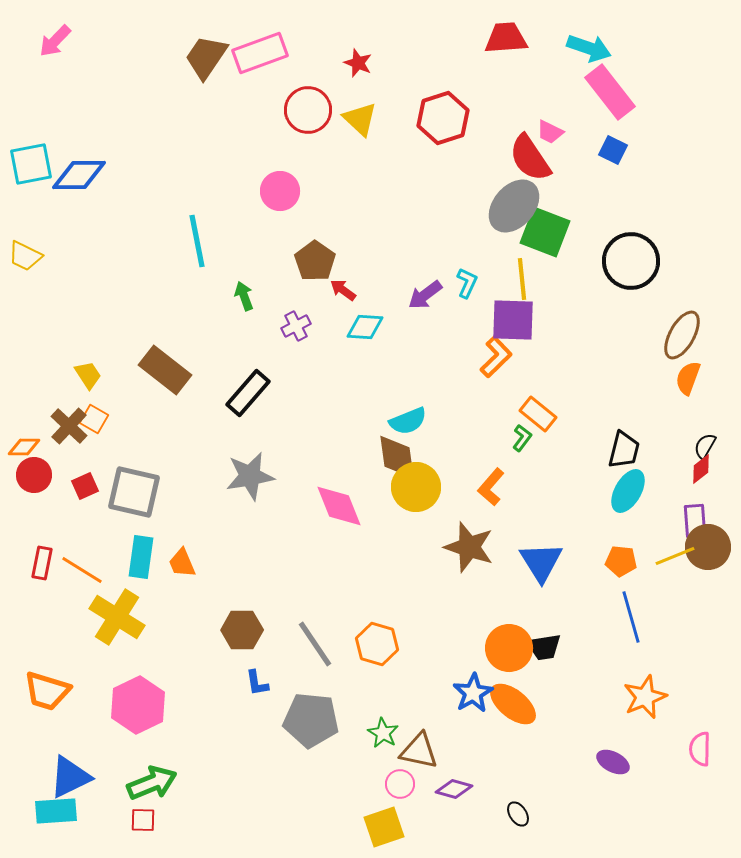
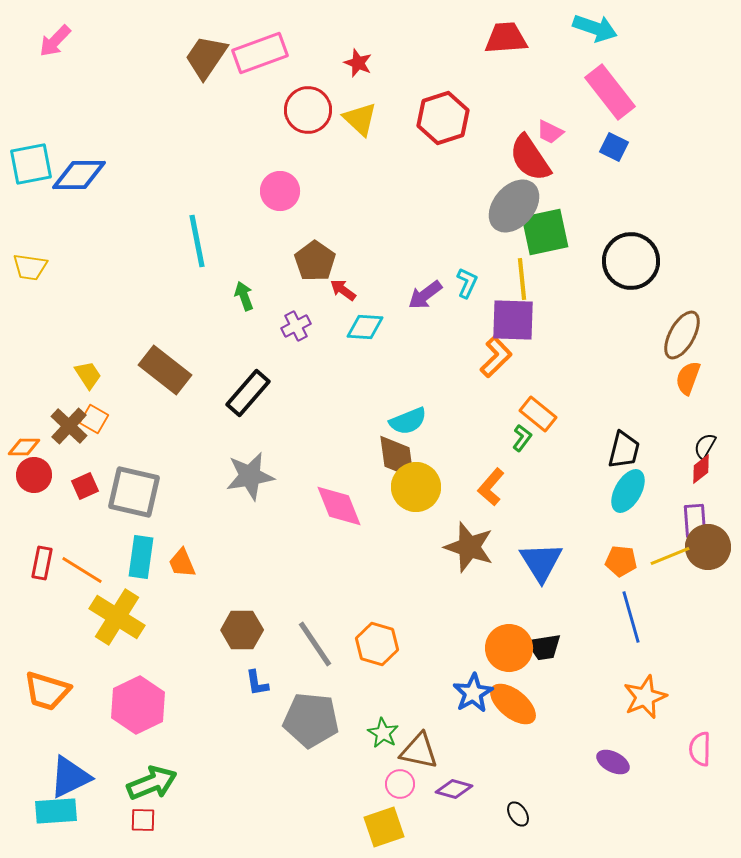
cyan arrow at (589, 48): moved 6 px right, 20 px up
blue square at (613, 150): moved 1 px right, 3 px up
green square at (545, 232): rotated 33 degrees counterclockwise
yellow trapezoid at (25, 256): moved 5 px right, 11 px down; rotated 18 degrees counterclockwise
yellow line at (675, 556): moved 5 px left
